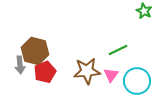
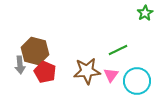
green star: moved 1 px right, 2 px down; rotated 14 degrees clockwise
red pentagon: rotated 25 degrees counterclockwise
